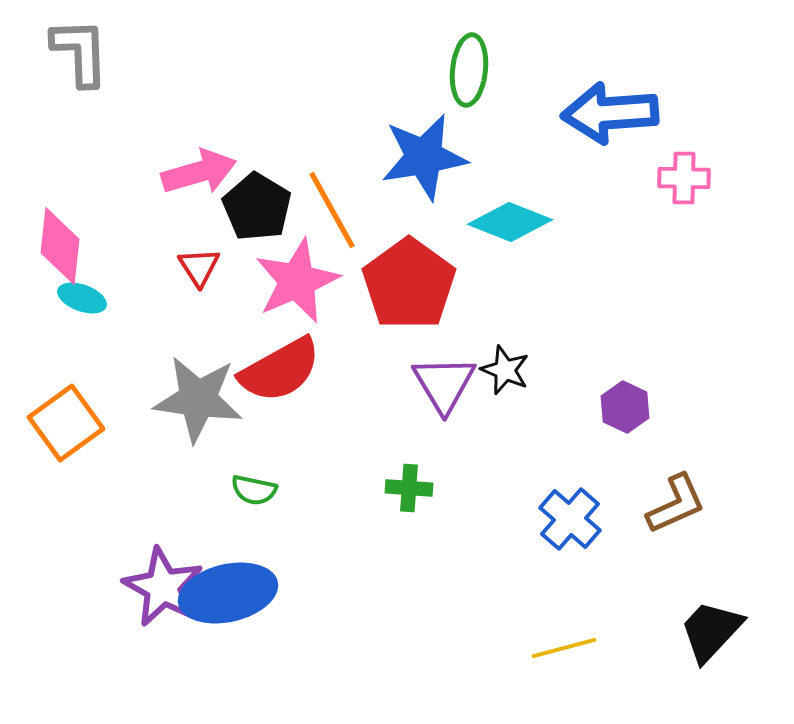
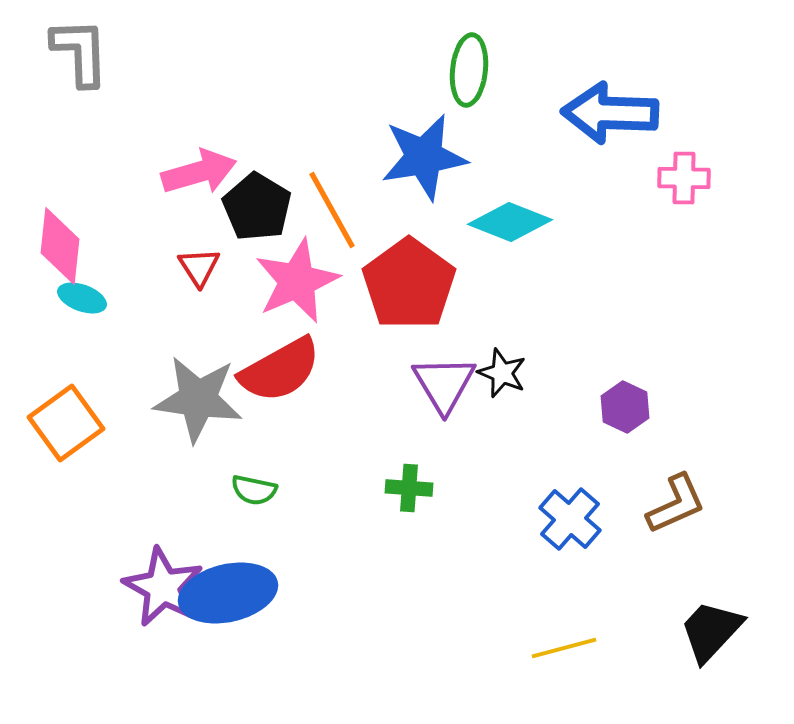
blue arrow: rotated 6 degrees clockwise
black star: moved 3 px left, 3 px down
